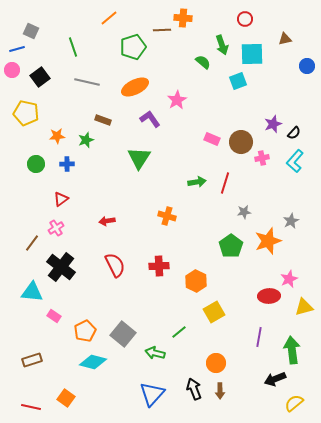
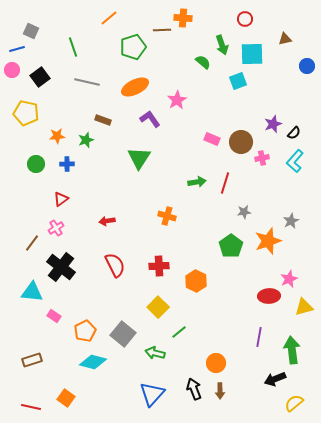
yellow square at (214, 312): moved 56 px left, 5 px up; rotated 15 degrees counterclockwise
